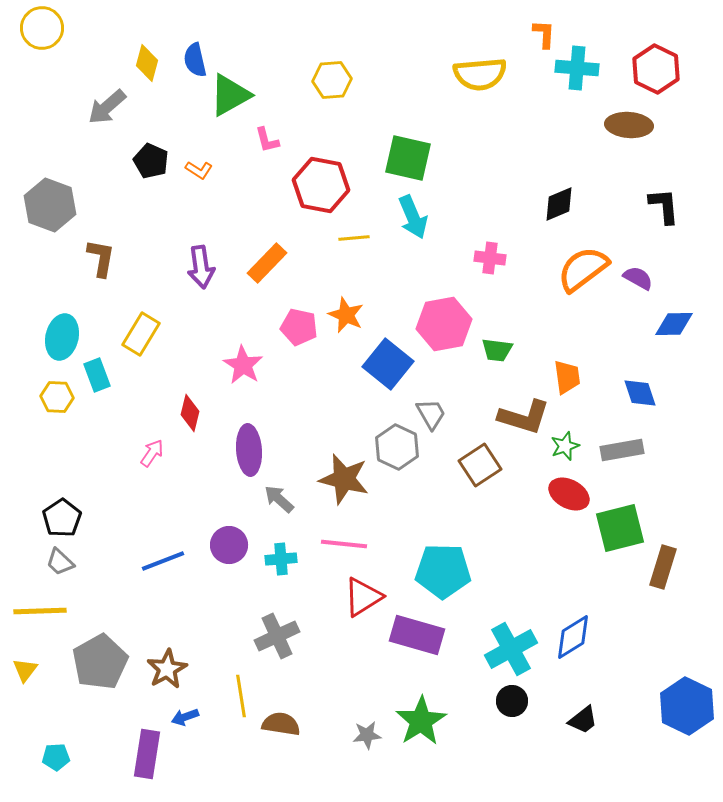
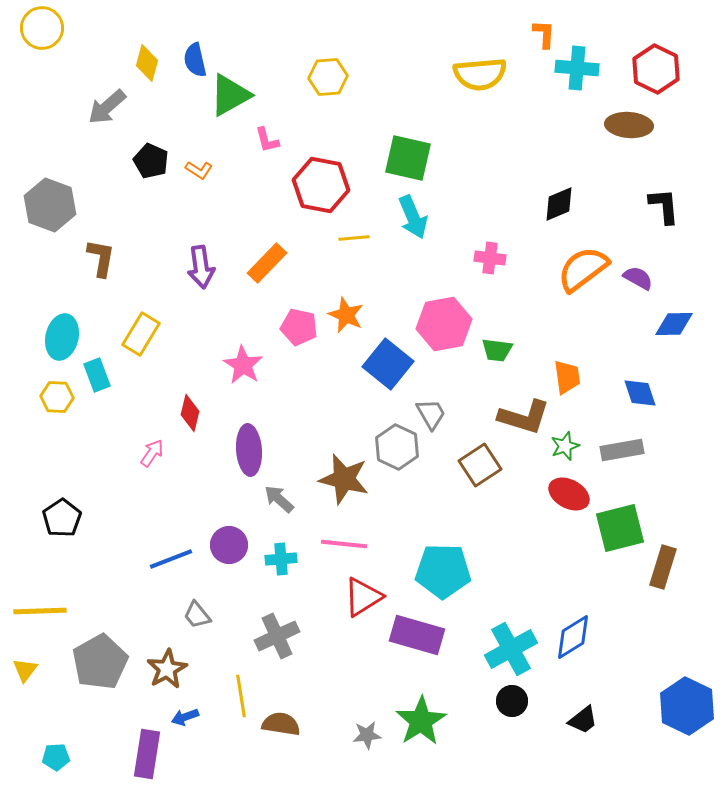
yellow hexagon at (332, 80): moved 4 px left, 3 px up
blue line at (163, 561): moved 8 px right, 2 px up
gray trapezoid at (60, 562): moved 137 px right, 53 px down; rotated 8 degrees clockwise
